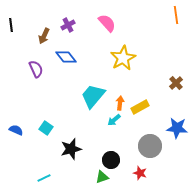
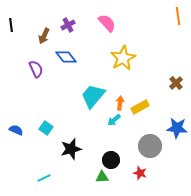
orange line: moved 2 px right, 1 px down
green triangle: rotated 16 degrees clockwise
